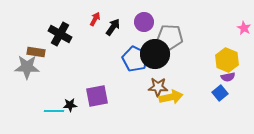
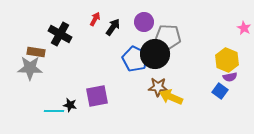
gray pentagon: moved 2 px left
gray star: moved 3 px right, 1 px down
purple semicircle: moved 2 px right
blue square: moved 2 px up; rotated 14 degrees counterclockwise
yellow arrow: rotated 145 degrees counterclockwise
black star: rotated 16 degrees clockwise
